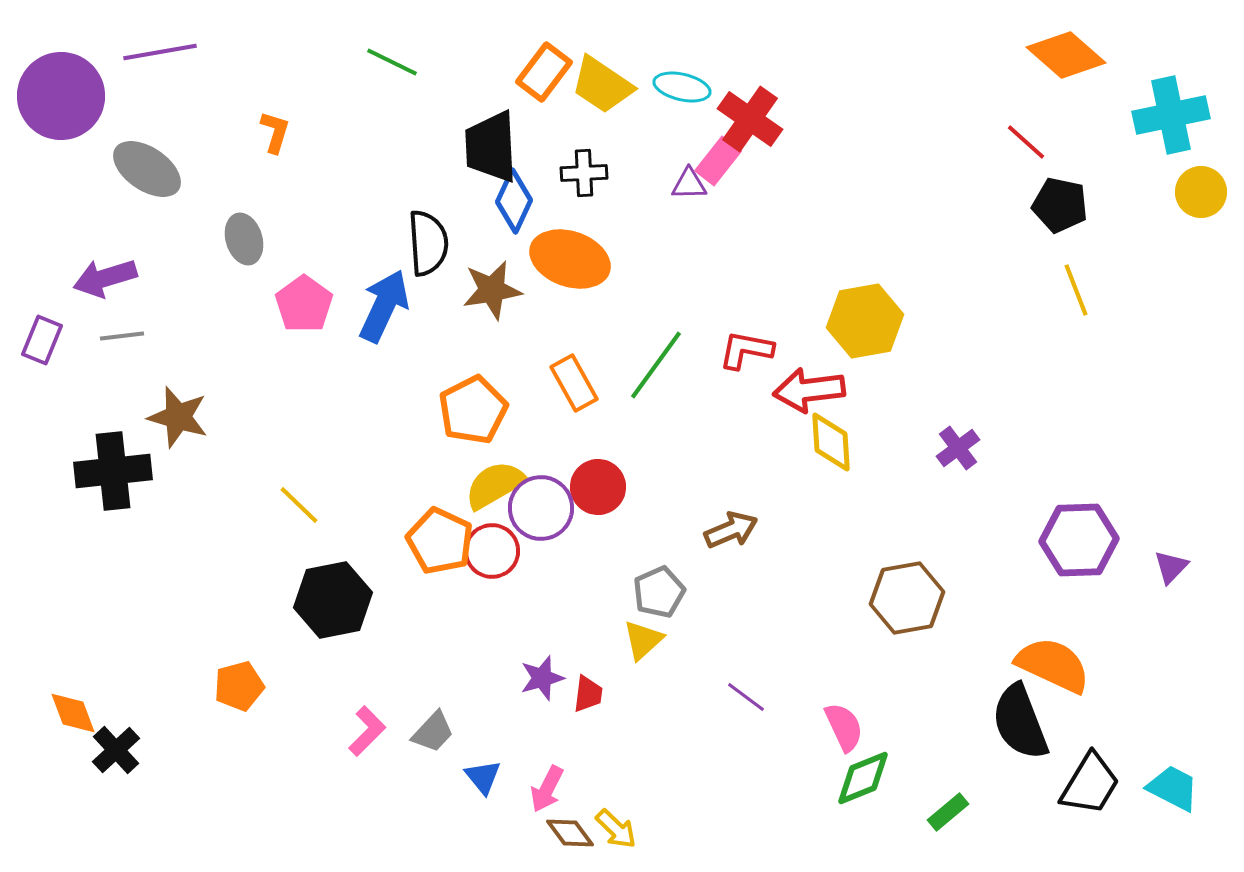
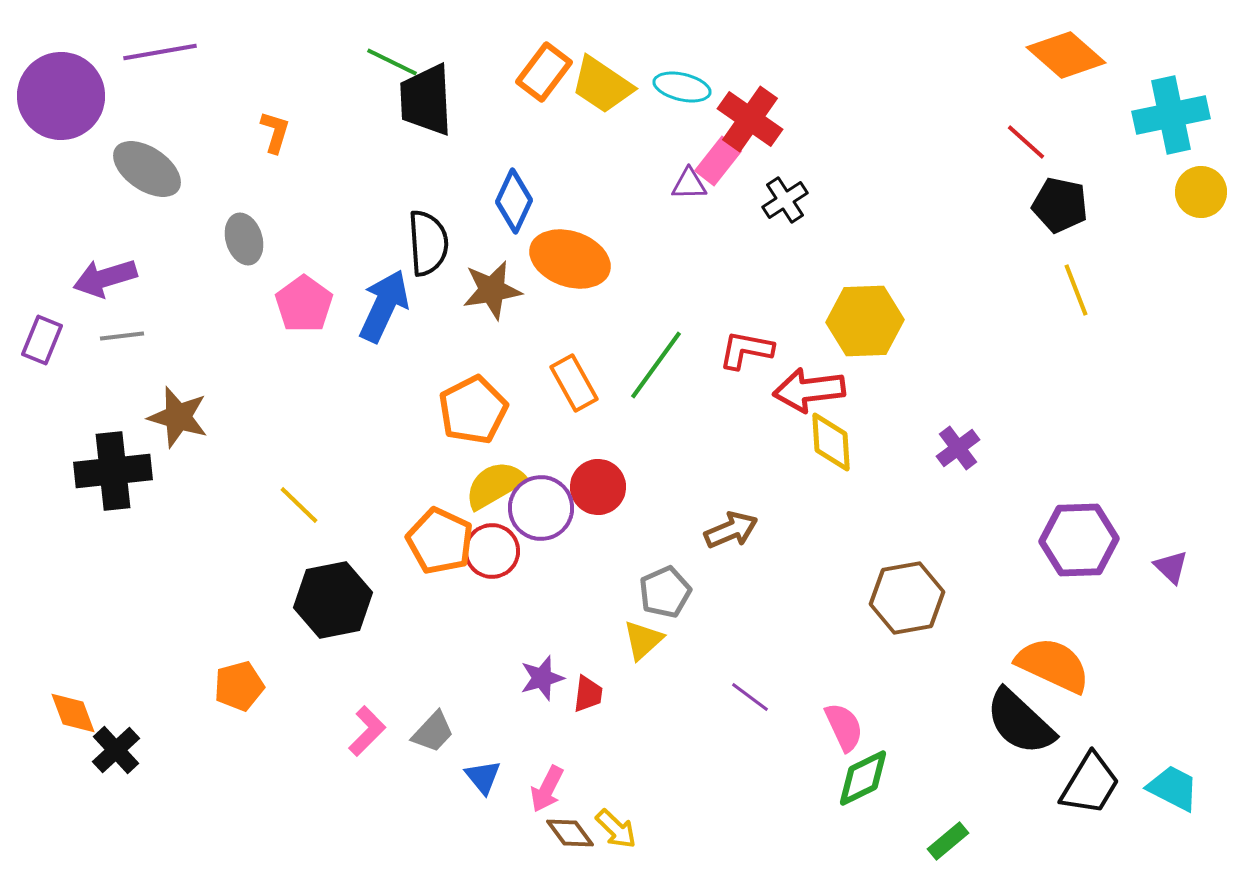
black trapezoid at (491, 147): moved 65 px left, 47 px up
black cross at (584, 173): moved 201 px right, 27 px down; rotated 30 degrees counterclockwise
yellow hexagon at (865, 321): rotated 8 degrees clockwise
purple triangle at (1171, 567): rotated 30 degrees counterclockwise
gray pentagon at (659, 592): moved 6 px right
purple line at (746, 697): moved 4 px right
black semicircle at (1020, 722): rotated 26 degrees counterclockwise
green diamond at (863, 778): rotated 4 degrees counterclockwise
green rectangle at (948, 812): moved 29 px down
